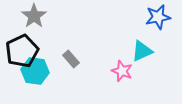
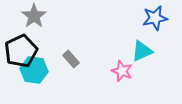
blue star: moved 3 px left, 1 px down
black pentagon: moved 1 px left
cyan hexagon: moved 1 px left, 1 px up
